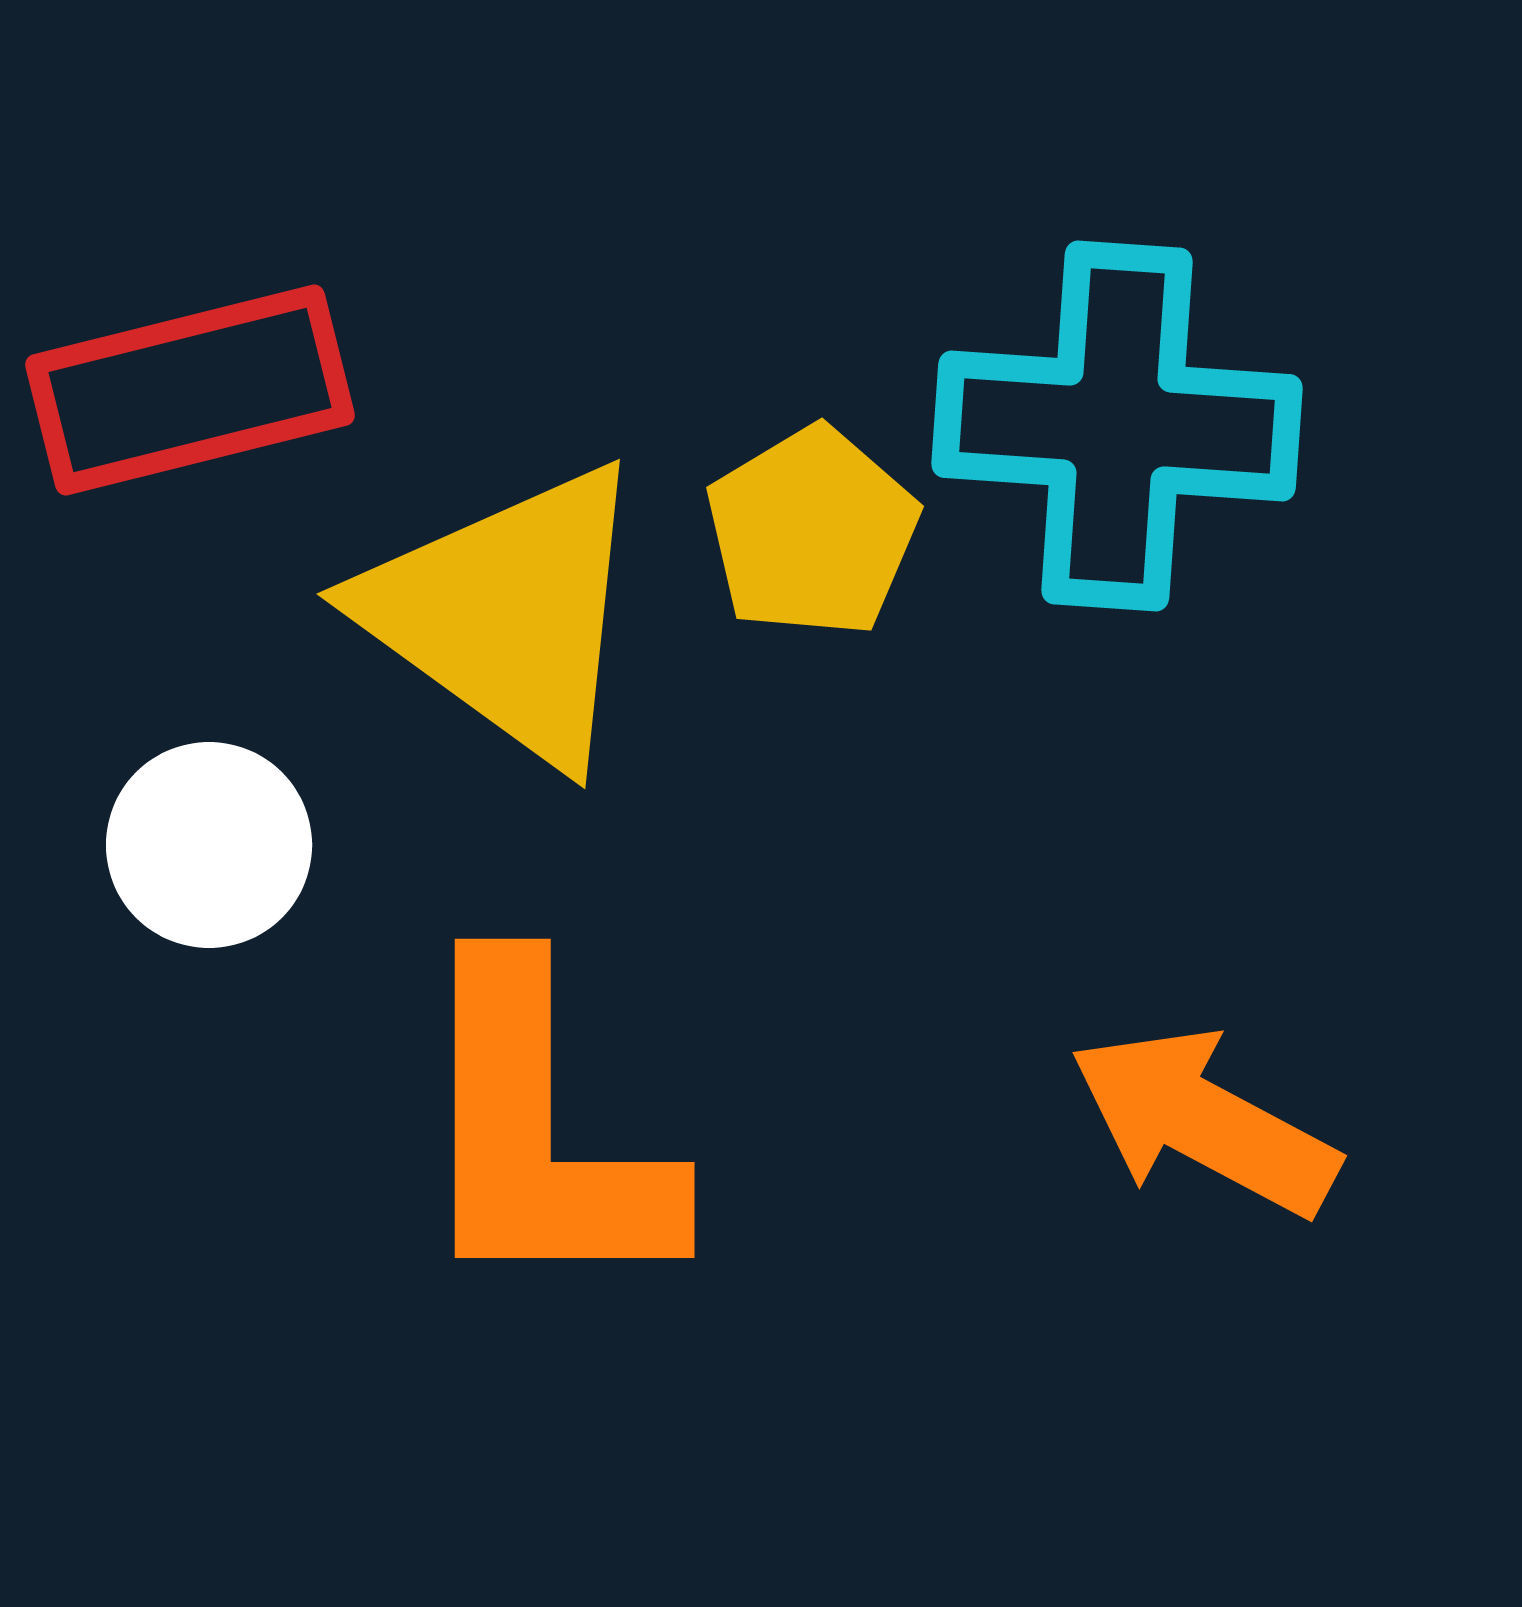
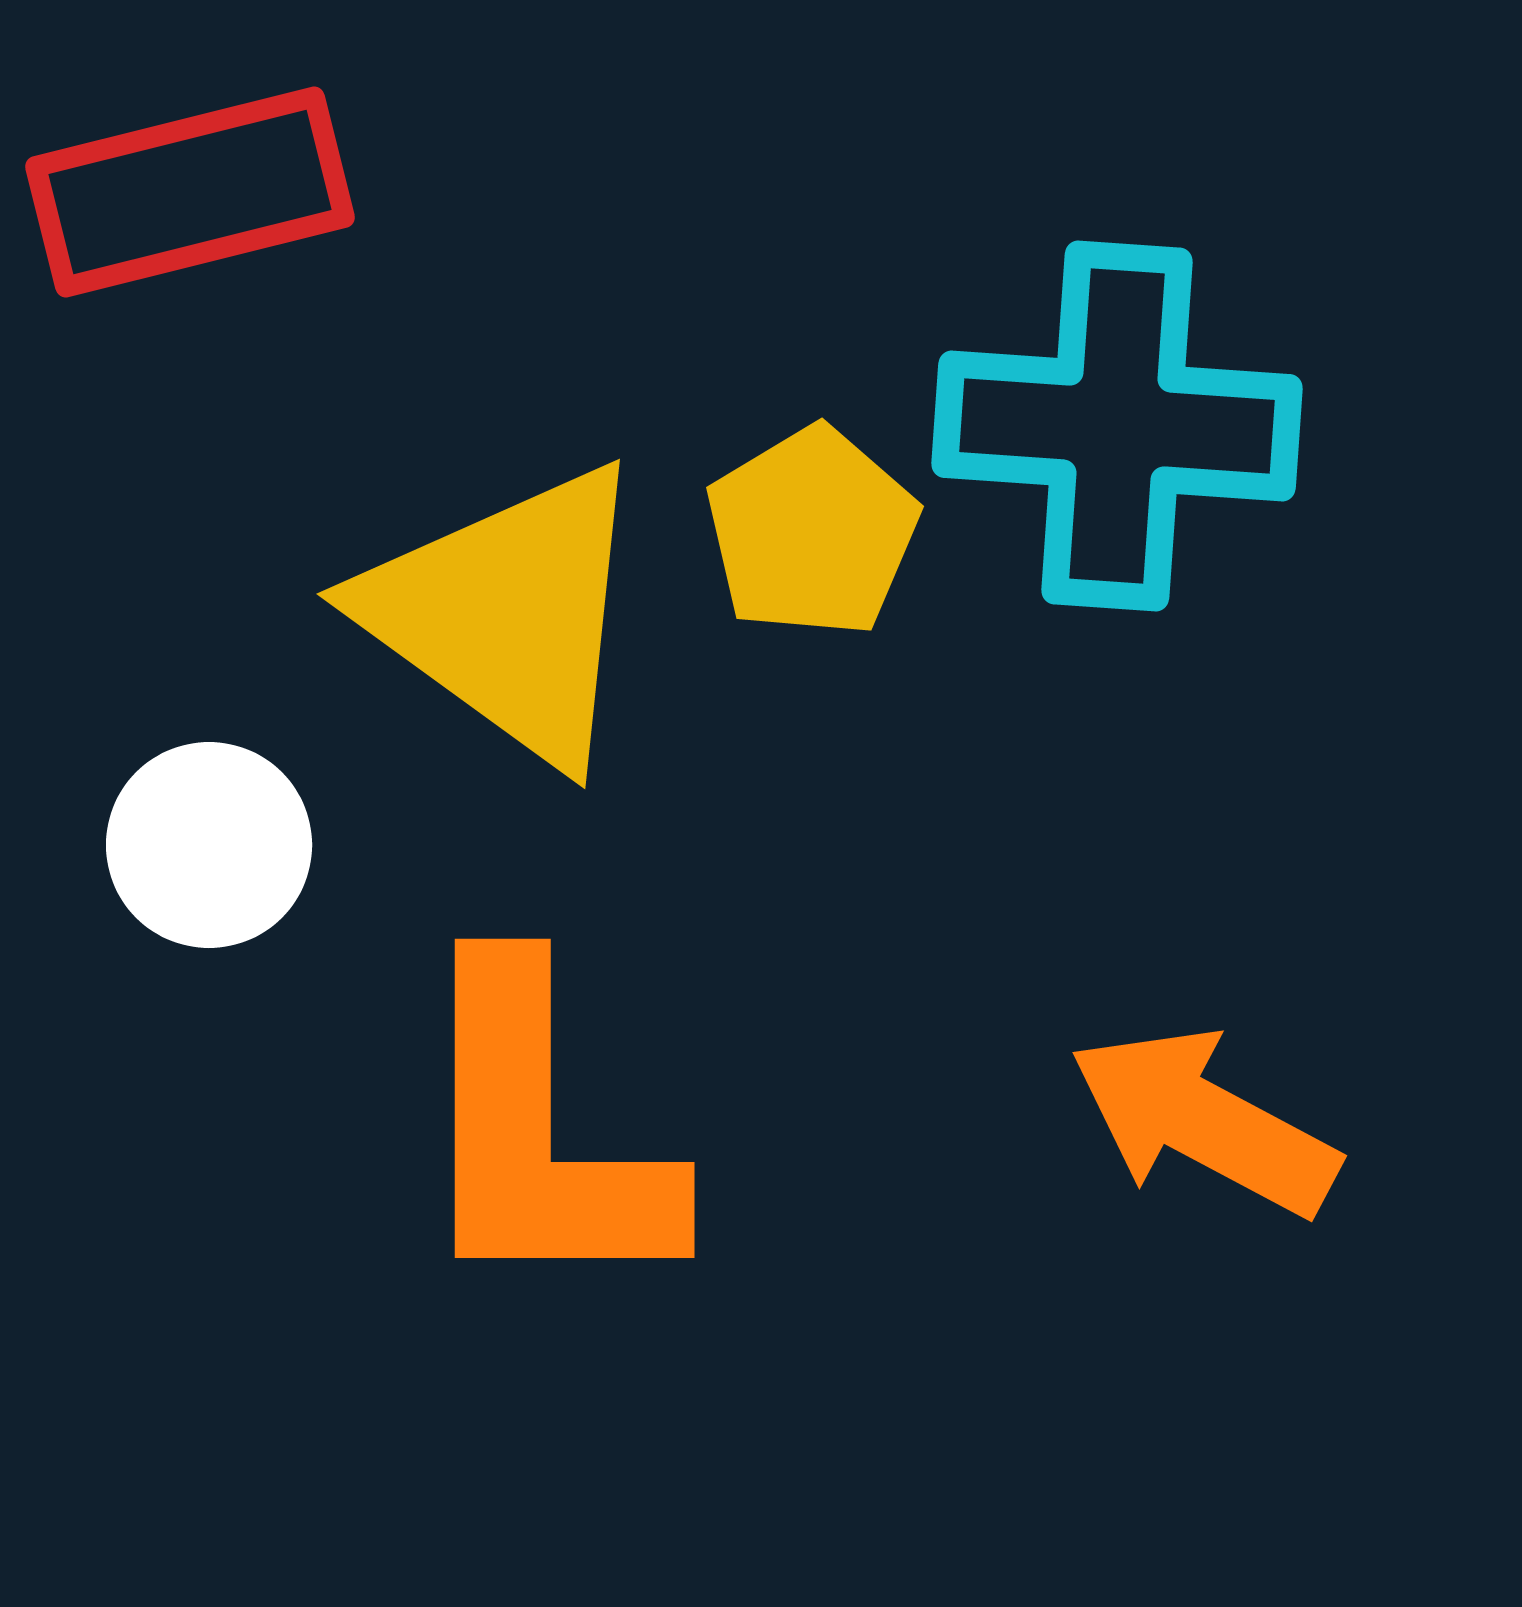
red rectangle: moved 198 px up
